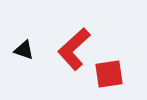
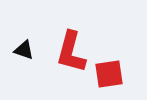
red L-shape: moved 3 px left, 3 px down; rotated 33 degrees counterclockwise
